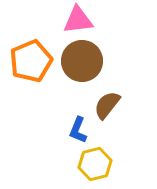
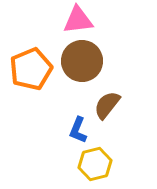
orange pentagon: moved 8 px down
